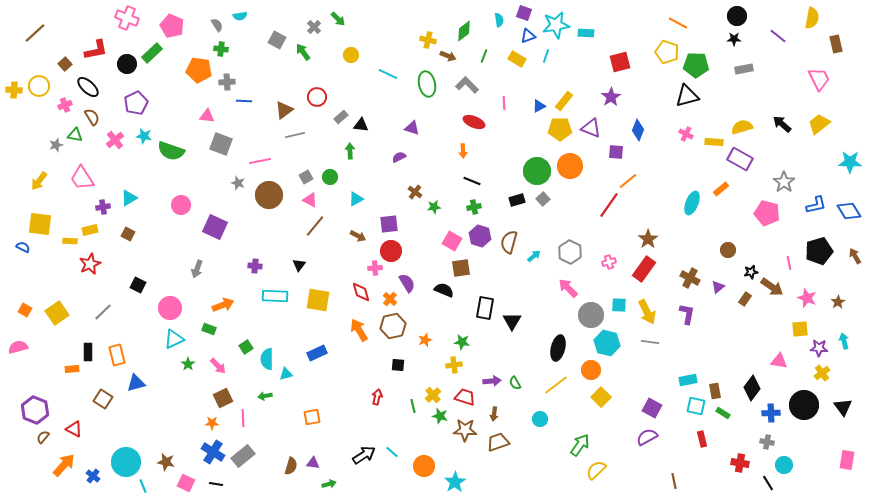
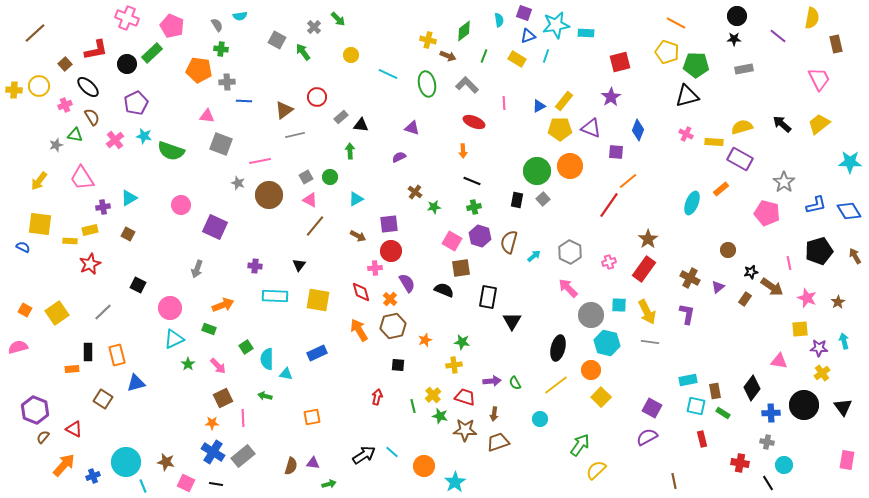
orange line at (678, 23): moved 2 px left
black rectangle at (517, 200): rotated 63 degrees counterclockwise
black rectangle at (485, 308): moved 3 px right, 11 px up
cyan triangle at (286, 374): rotated 24 degrees clockwise
green arrow at (265, 396): rotated 24 degrees clockwise
blue cross at (93, 476): rotated 32 degrees clockwise
